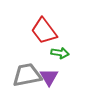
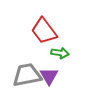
purple triangle: moved 1 px up
